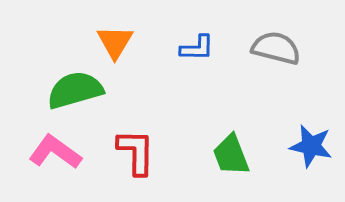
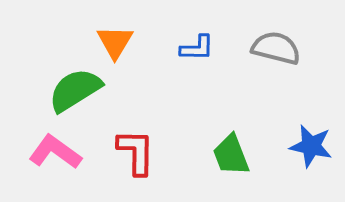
green semicircle: rotated 16 degrees counterclockwise
